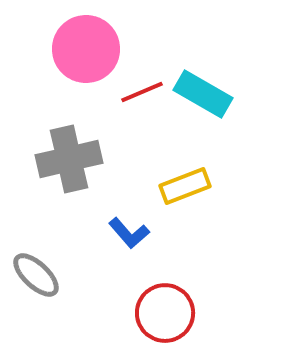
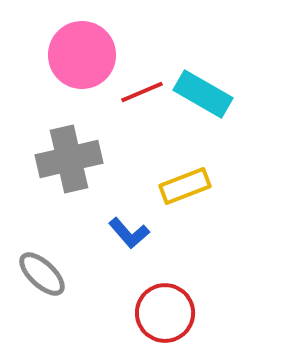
pink circle: moved 4 px left, 6 px down
gray ellipse: moved 6 px right, 1 px up
